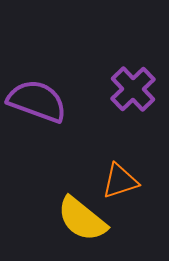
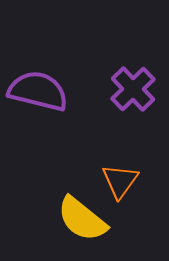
purple semicircle: moved 1 px right, 10 px up; rotated 6 degrees counterclockwise
orange triangle: rotated 36 degrees counterclockwise
